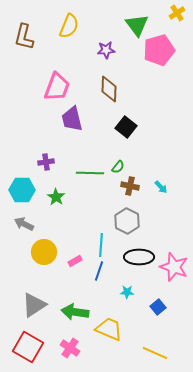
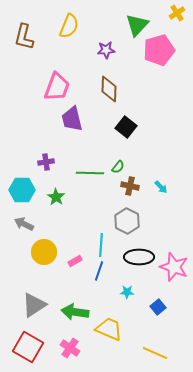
green triangle: rotated 20 degrees clockwise
